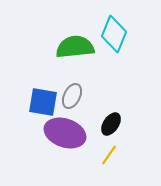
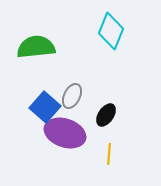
cyan diamond: moved 3 px left, 3 px up
green semicircle: moved 39 px left
blue square: moved 2 px right, 5 px down; rotated 32 degrees clockwise
black ellipse: moved 5 px left, 9 px up
yellow line: moved 1 px up; rotated 30 degrees counterclockwise
